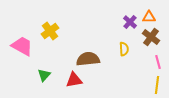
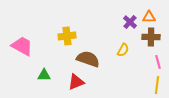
yellow cross: moved 17 px right, 5 px down; rotated 30 degrees clockwise
brown cross: rotated 36 degrees counterclockwise
yellow semicircle: moved 1 px left, 1 px down; rotated 32 degrees clockwise
brown semicircle: rotated 25 degrees clockwise
green triangle: rotated 48 degrees clockwise
red triangle: moved 2 px right, 2 px down; rotated 12 degrees counterclockwise
